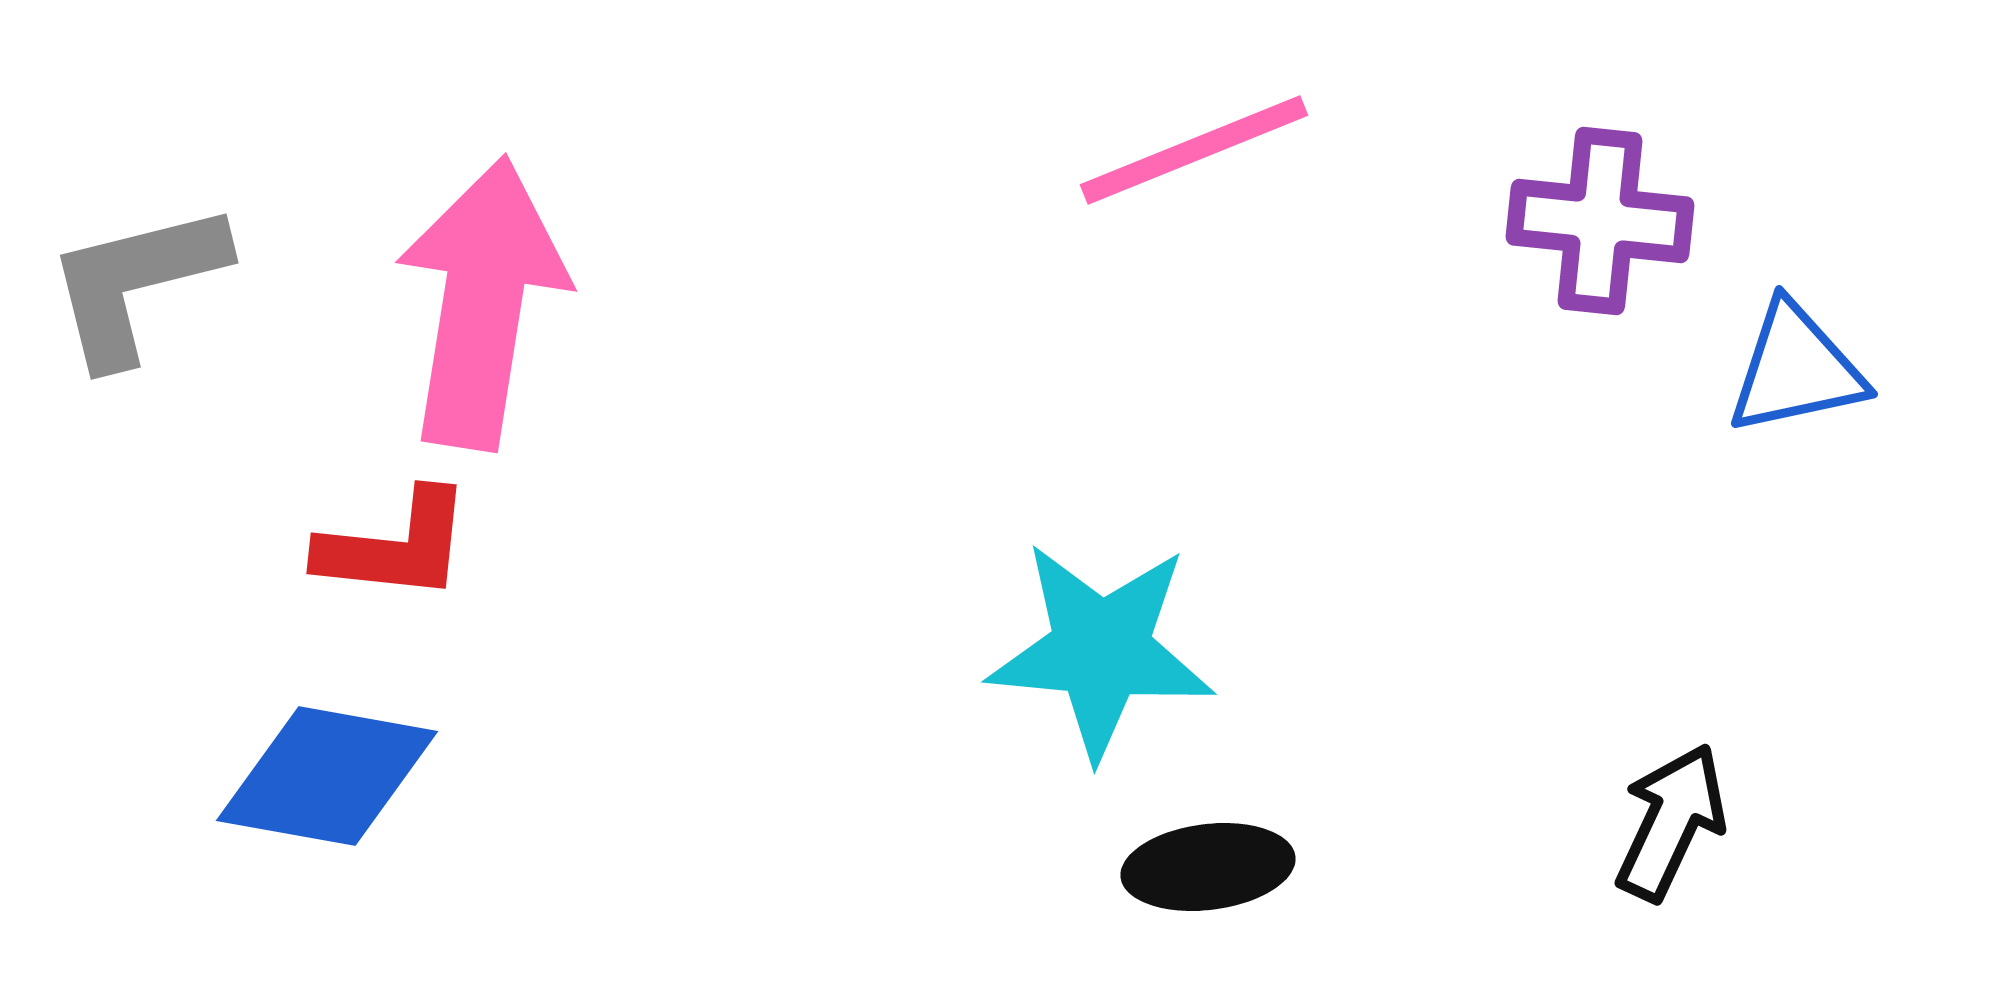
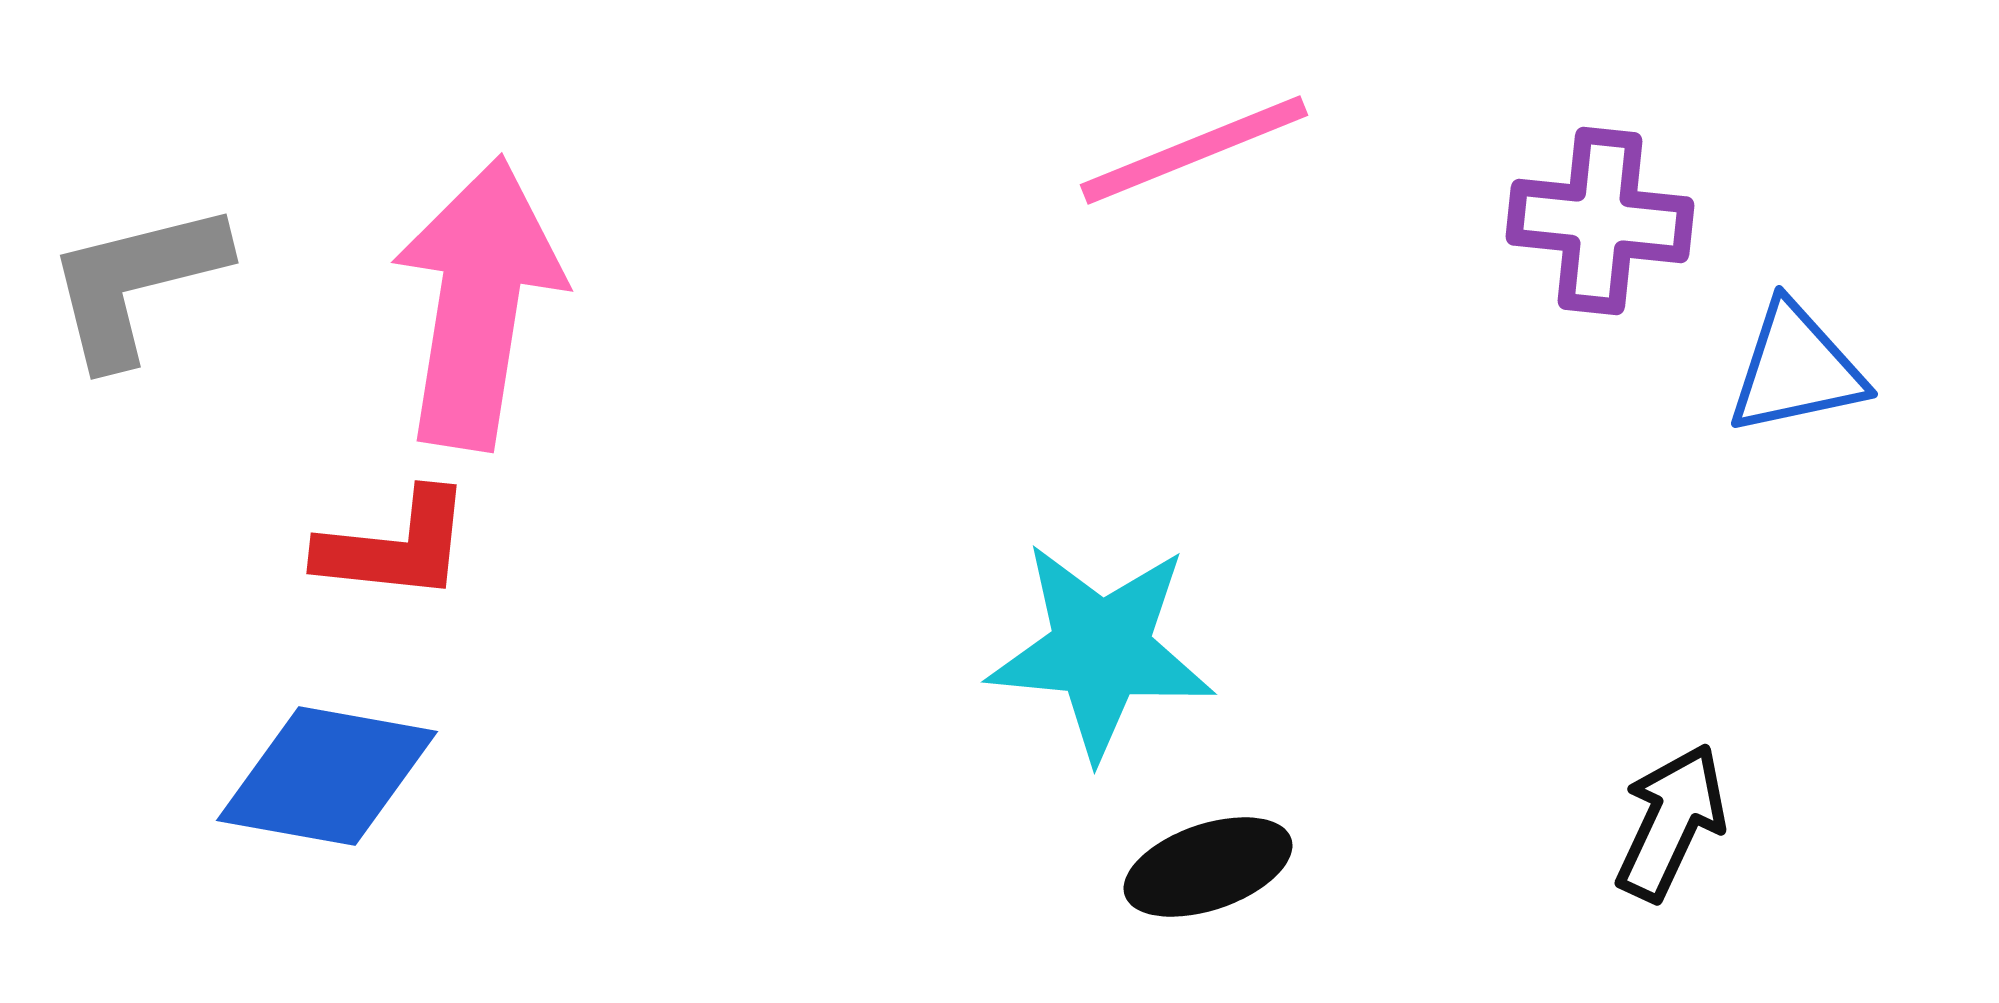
pink arrow: moved 4 px left
black ellipse: rotated 12 degrees counterclockwise
